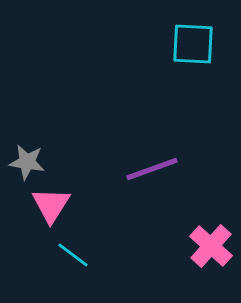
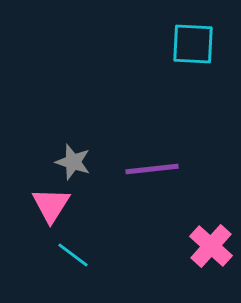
gray star: moved 46 px right; rotated 9 degrees clockwise
purple line: rotated 14 degrees clockwise
